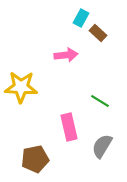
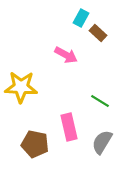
pink arrow: rotated 35 degrees clockwise
gray semicircle: moved 4 px up
brown pentagon: moved 15 px up; rotated 24 degrees clockwise
